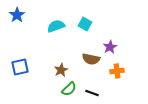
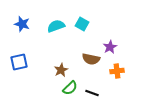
blue star: moved 5 px right, 9 px down; rotated 21 degrees counterclockwise
cyan square: moved 3 px left
blue square: moved 1 px left, 5 px up
green semicircle: moved 1 px right, 1 px up
